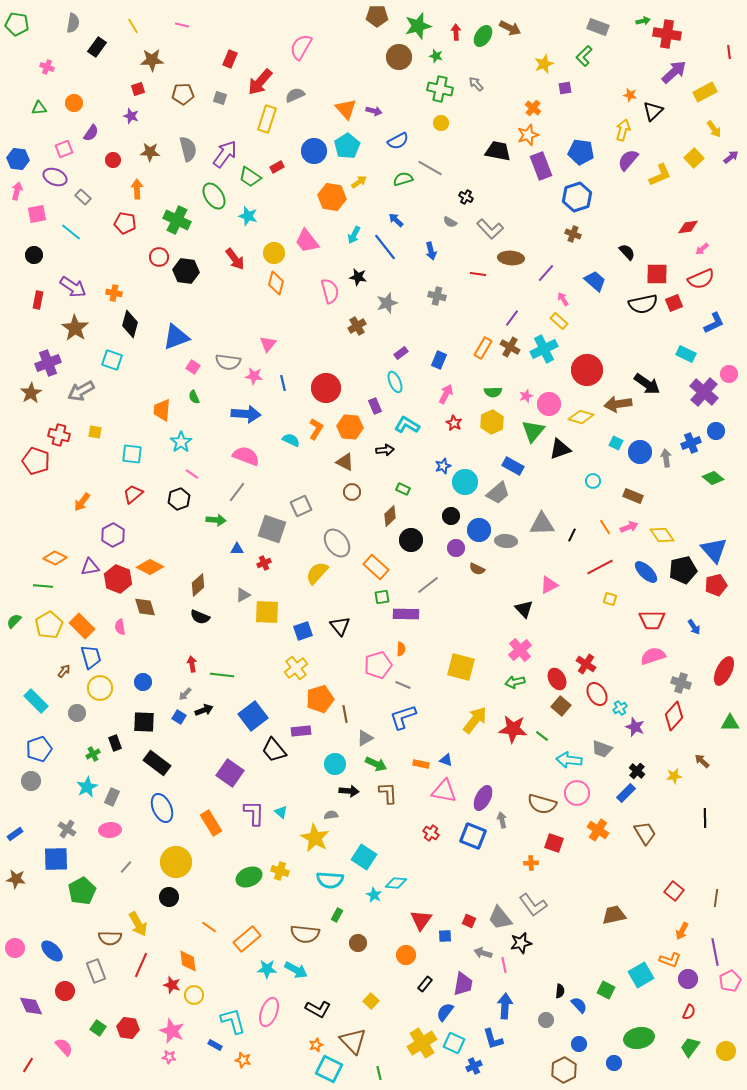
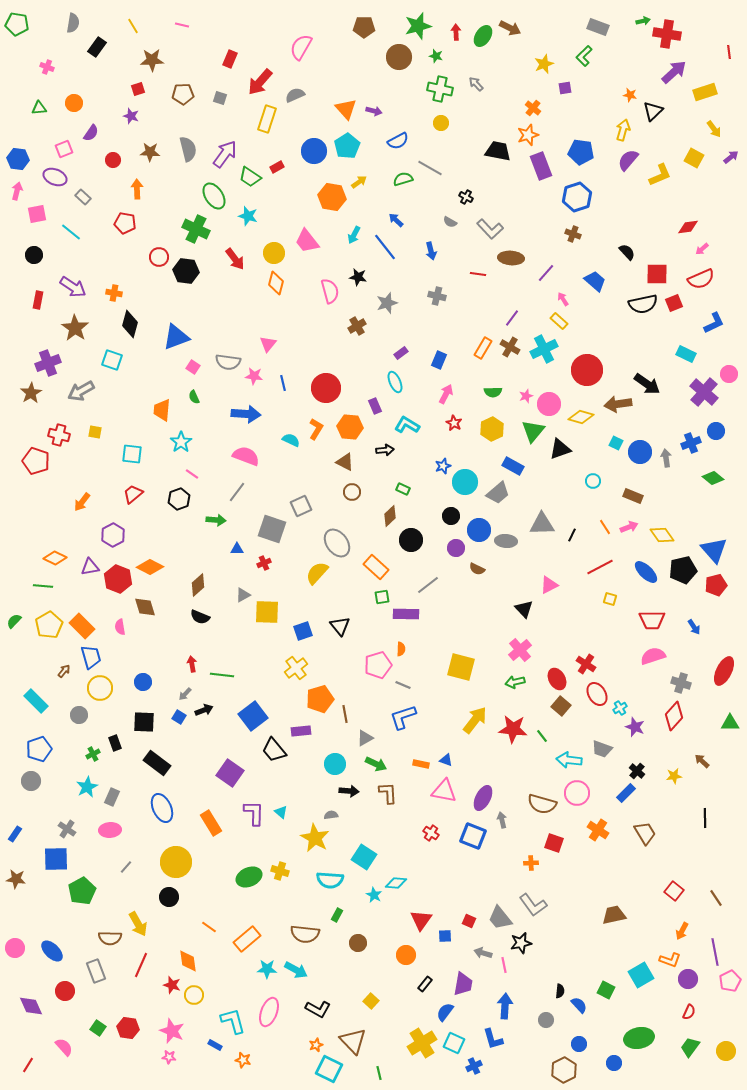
brown pentagon at (377, 16): moved 13 px left, 11 px down
yellow rectangle at (705, 92): rotated 10 degrees clockwise
yellow square at (694, 158): rotated 18 degrees counterclockwise
green cross at (177, 220): moved 19 px right, 9 px down
yellow hexagon at (492, 422): moved 7 px down
gray circle at (77, 713): moved 2 px right, 2 px down
green line at (542, 736): rotated 16 degrees clockwise
blue rectangle at (15, 834): rotated 21 degrees counterclockwise
brown line at (716, 898): rotated 42 degrees counterclockwise
